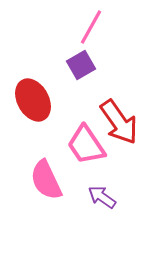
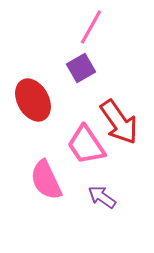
purple square: moved 3 px down
